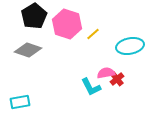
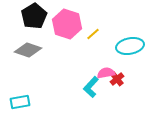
cyan L-shape: rotated 70 degrees clockwise
